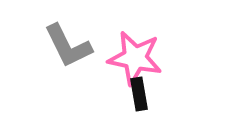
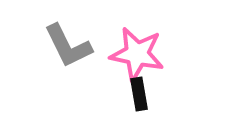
pink star: moved 2 px right, 4 px up
